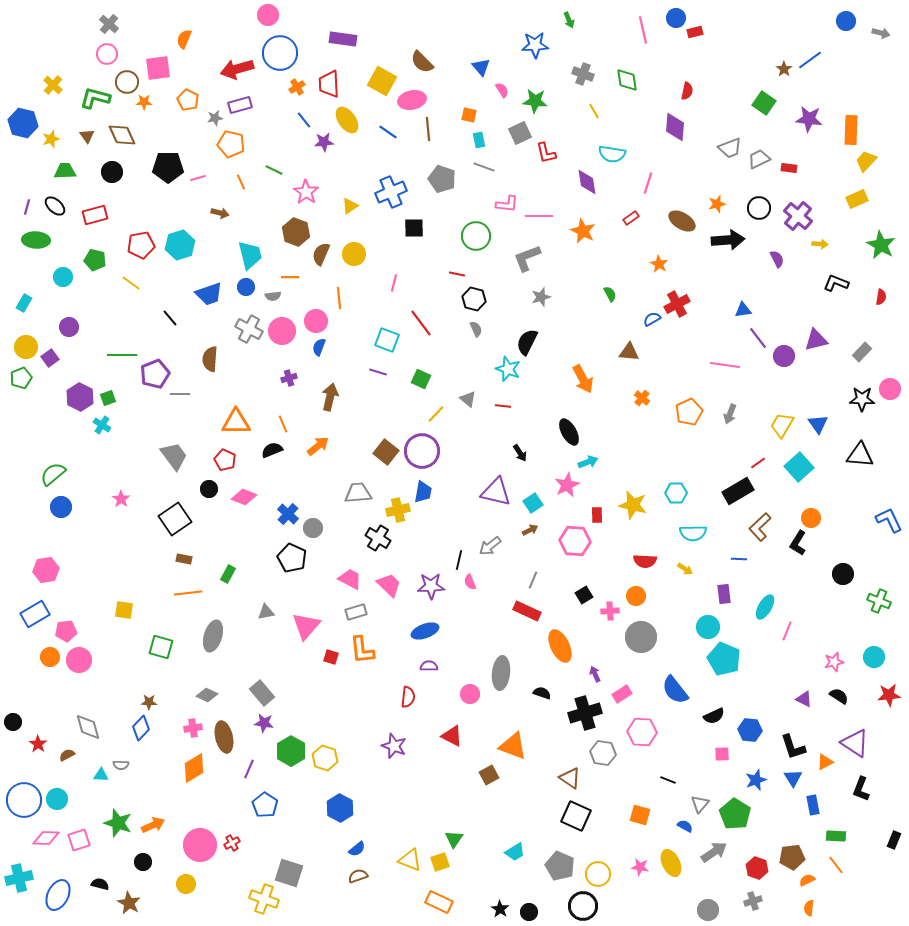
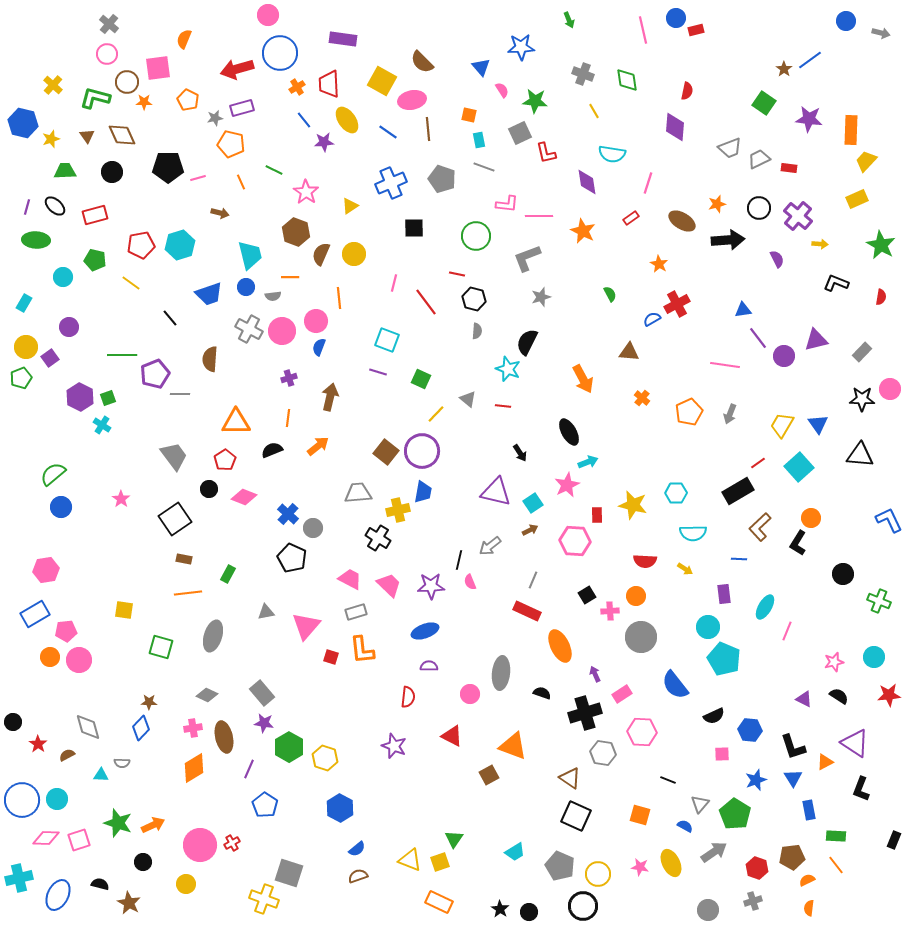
red rectangle at (695, 32): moved 1 px right, 2 px up
blue star at (535, 45): moved 14 px left, 2 px down
purple rectangle at (240, 105): moved 2 px right, 3 px down
blue cross at (391, 192): moved 9 px up
red line at (421, 323): moved 5 px right, 21 px up
gray semicircle at (476, 329): moved 1 px right, 2 px down; rotated 28 degrees clockwise
orange line at (283, 424): moved 5 px right, 6 px up; rotated 30 degrees clockwise
red pentagon at (225, 460): rotated 15 degrees clockwise
black square at (584, 595): moved 3 px right
blue semicircle at (675, 690): moved 5 px up
green hexagon at (291, 751): moved 2 px left, 4 px up
gray semicircle at (121, 765): moved 1 px right, 2 px up
blue circle at (24, 800): moved 2 px left
blue rectangle at (813, 805): moved 4 px left, 5 px down
